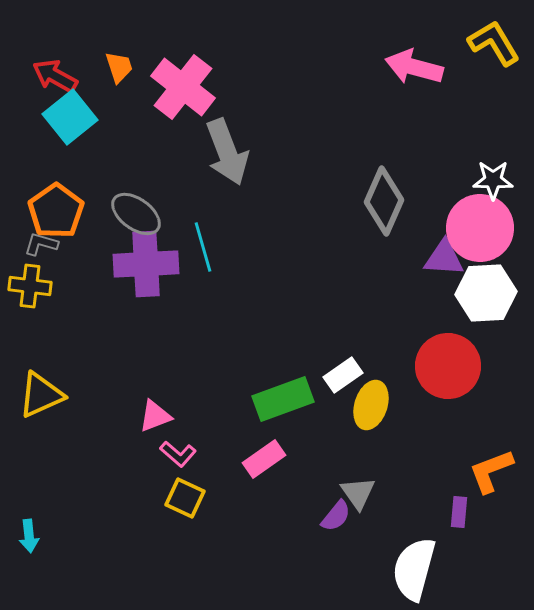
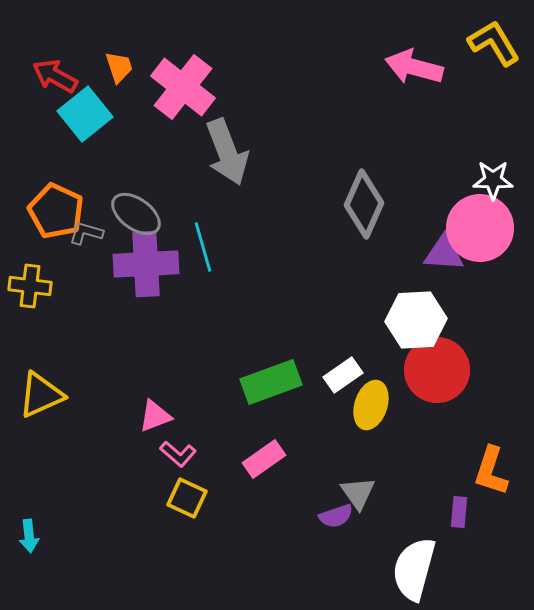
cyan square: moved 15 px right, 3 px up
gray diamond: moved 20 px left, 3 px down
orange pentagon: rotated 12 degrees counterclockwise
gray L-shape: moved 45 px right, 11 px up
purple triangle: moved 5 px up
white hexagon: moved 70 px left, 27 px down
red circle: moved 11 px left, 4 px down
green rectangle: moved 12 px left, 17 px up
orange L-shape: rotated 51 degrees counterclockwise
yellow square: moved 2 px right
purple semicircle: rotated 32 degrees clockwise
